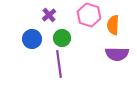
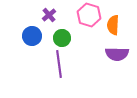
blue circle: moved 3 px up
